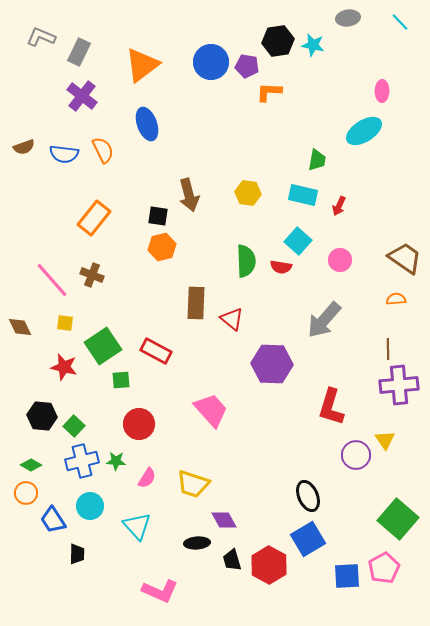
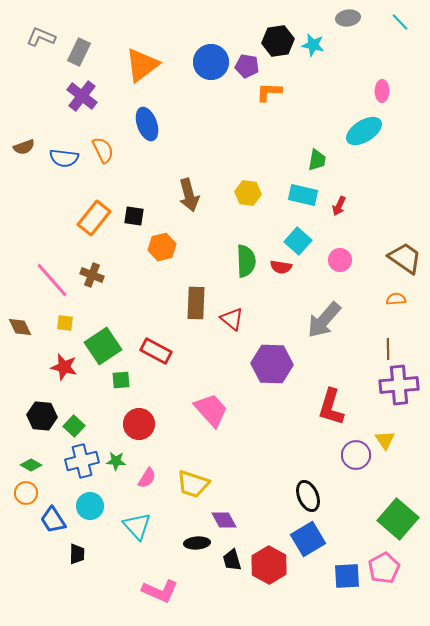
blue semicircle at (64, 154): moved 4 px down
black square at (158, 216): moved 24 px left
